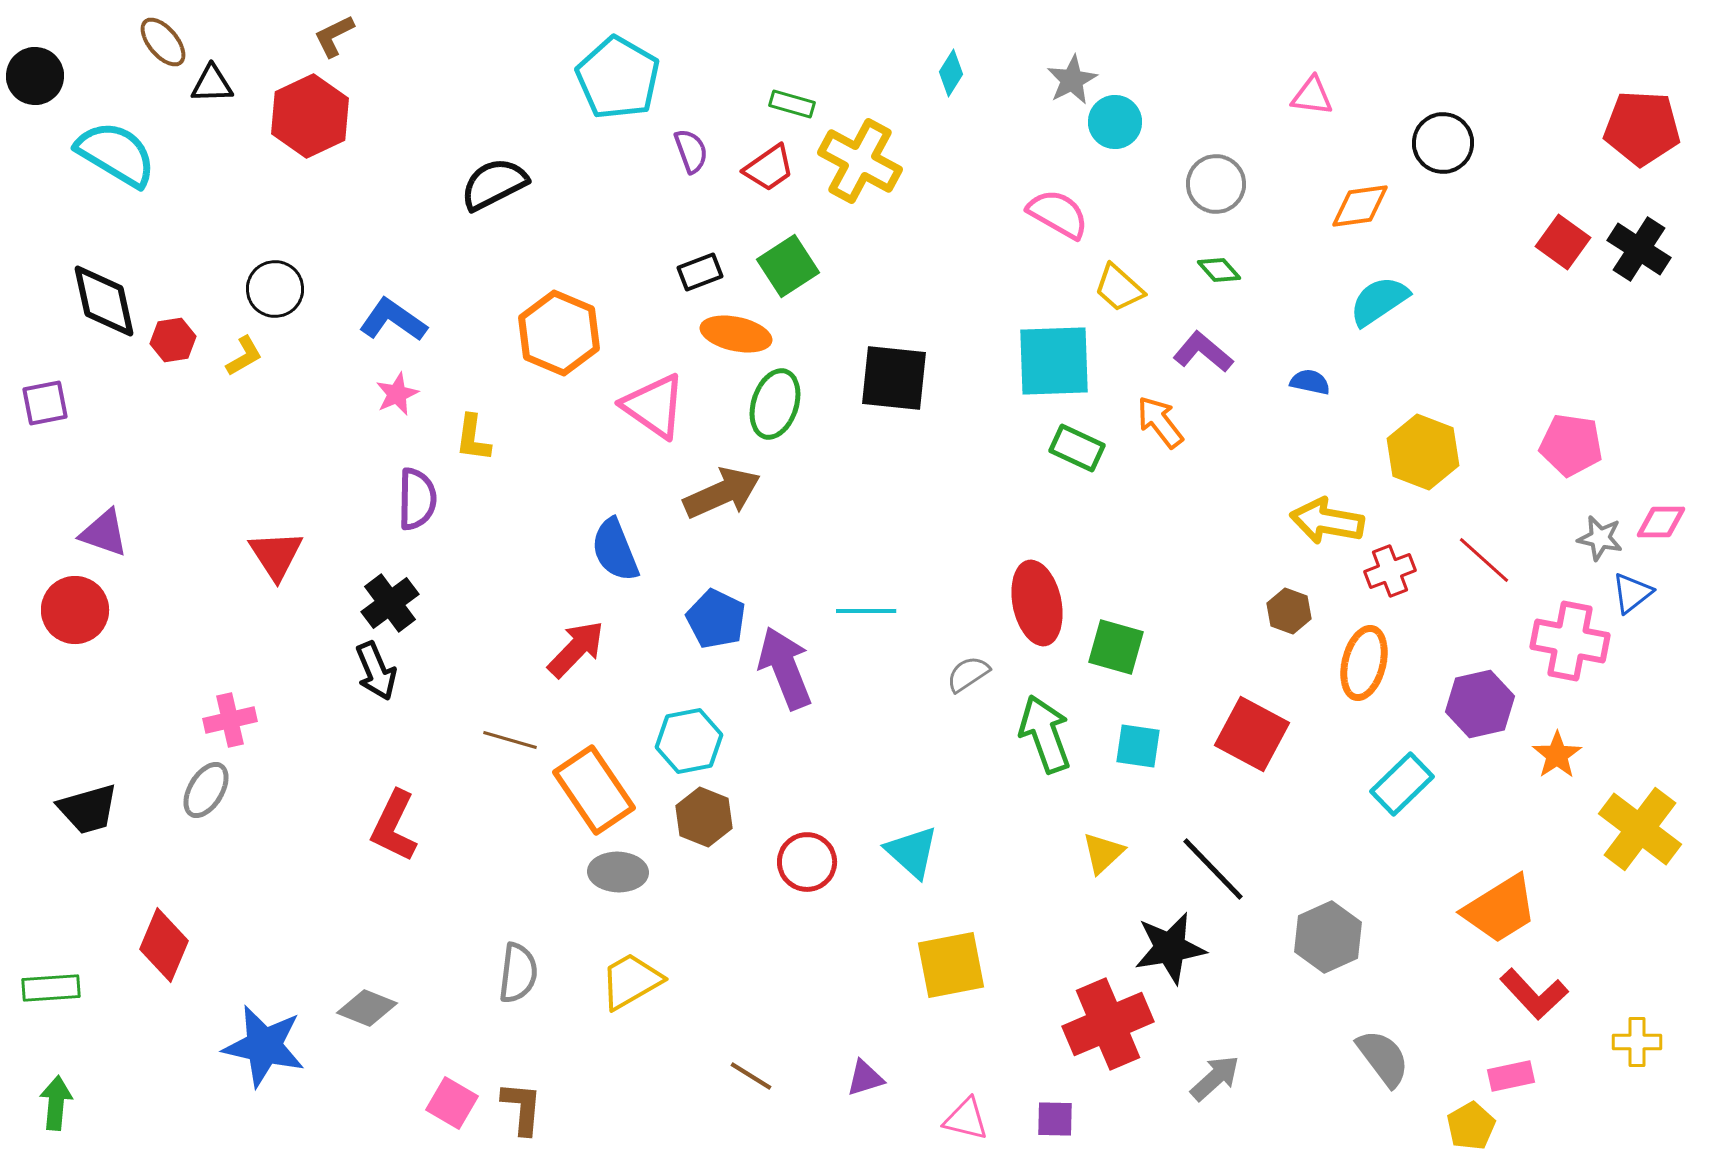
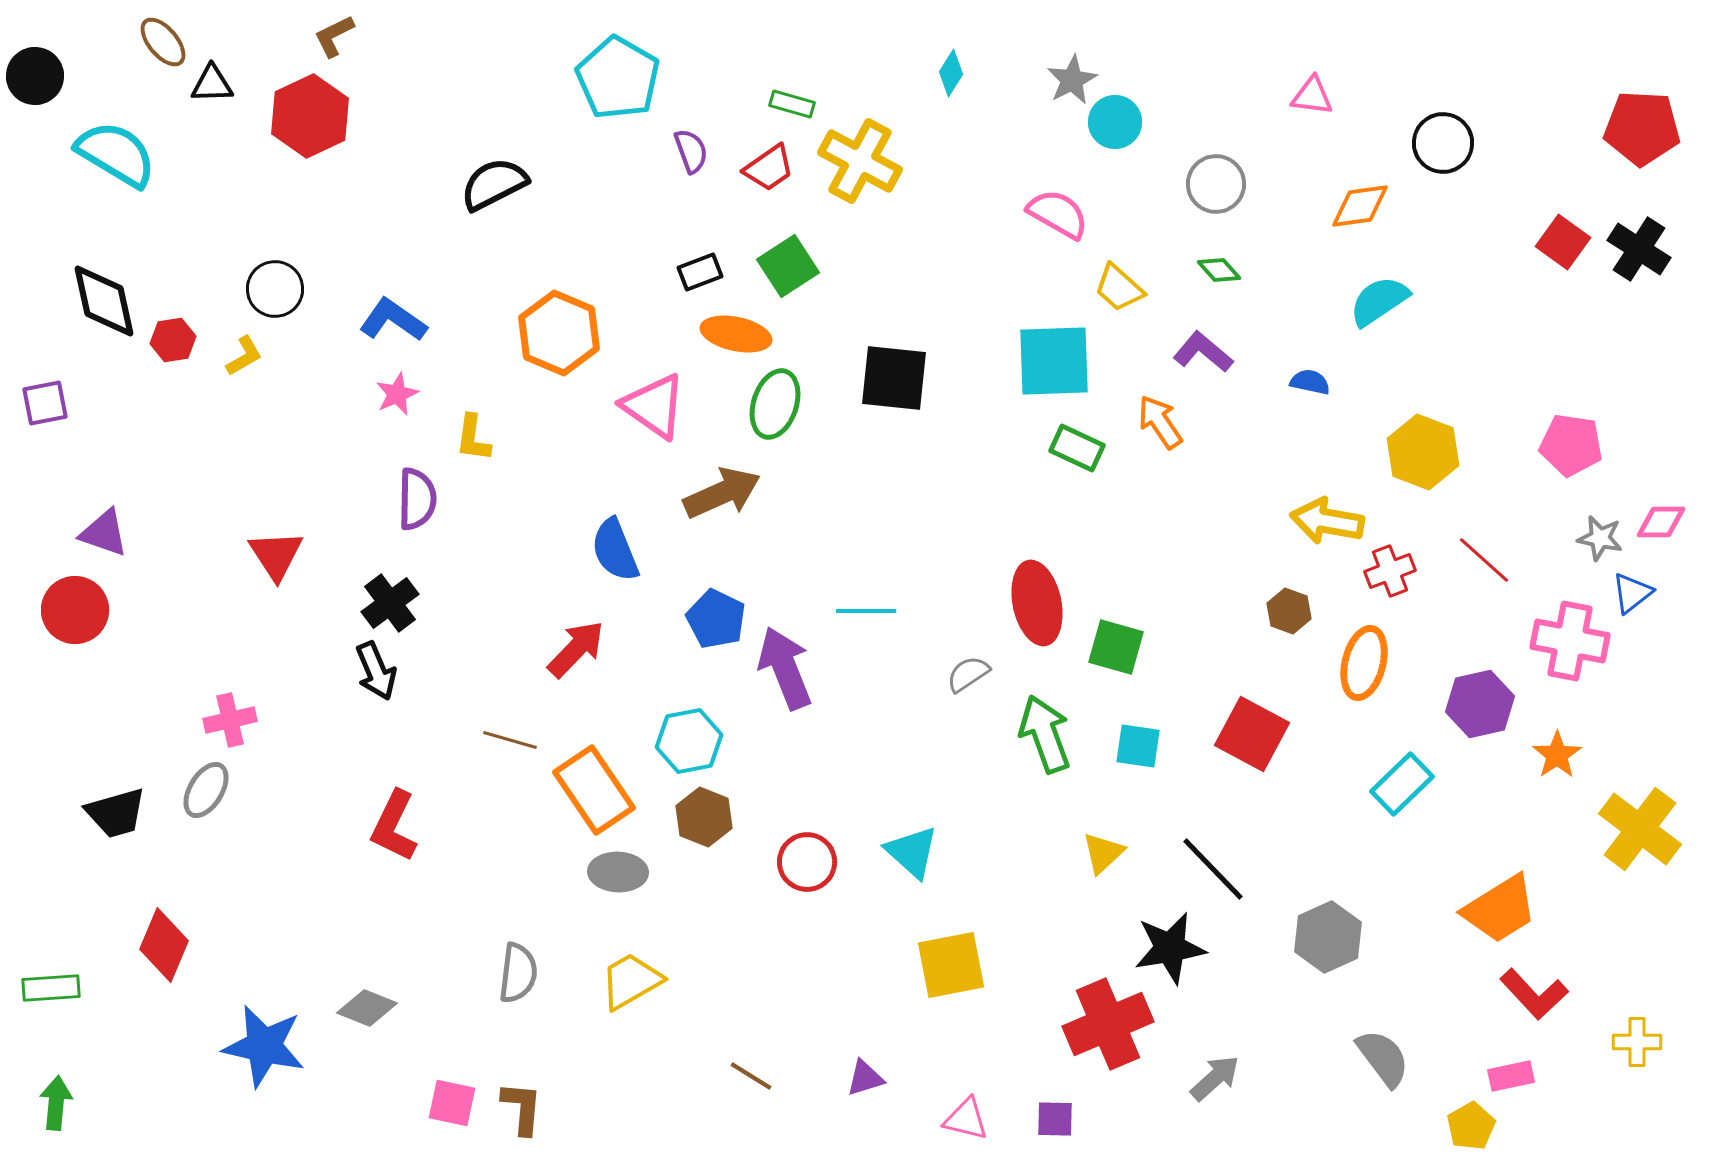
orange arrow at (1160, 422): rotated 4 degrees clockwise
black trapezoid at (88, 809): moved 28 px right, 4 px down
pink square at (452, 1103): rotated 18 degrees counterclockwise
